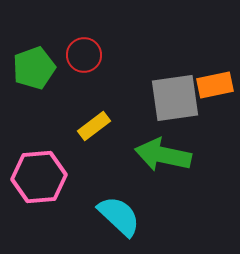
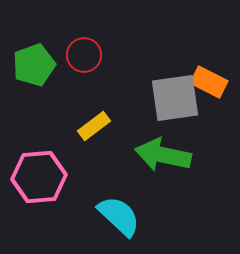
green pentagon: moved 3 px up
orange rectangle: moved 6 px left, 3 px up; rotated 39 degrees clockwise
